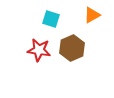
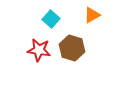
cyan square: rotated 24 degrees clockwise
brown hexagon: rotated 20 degrees counterclockwise
